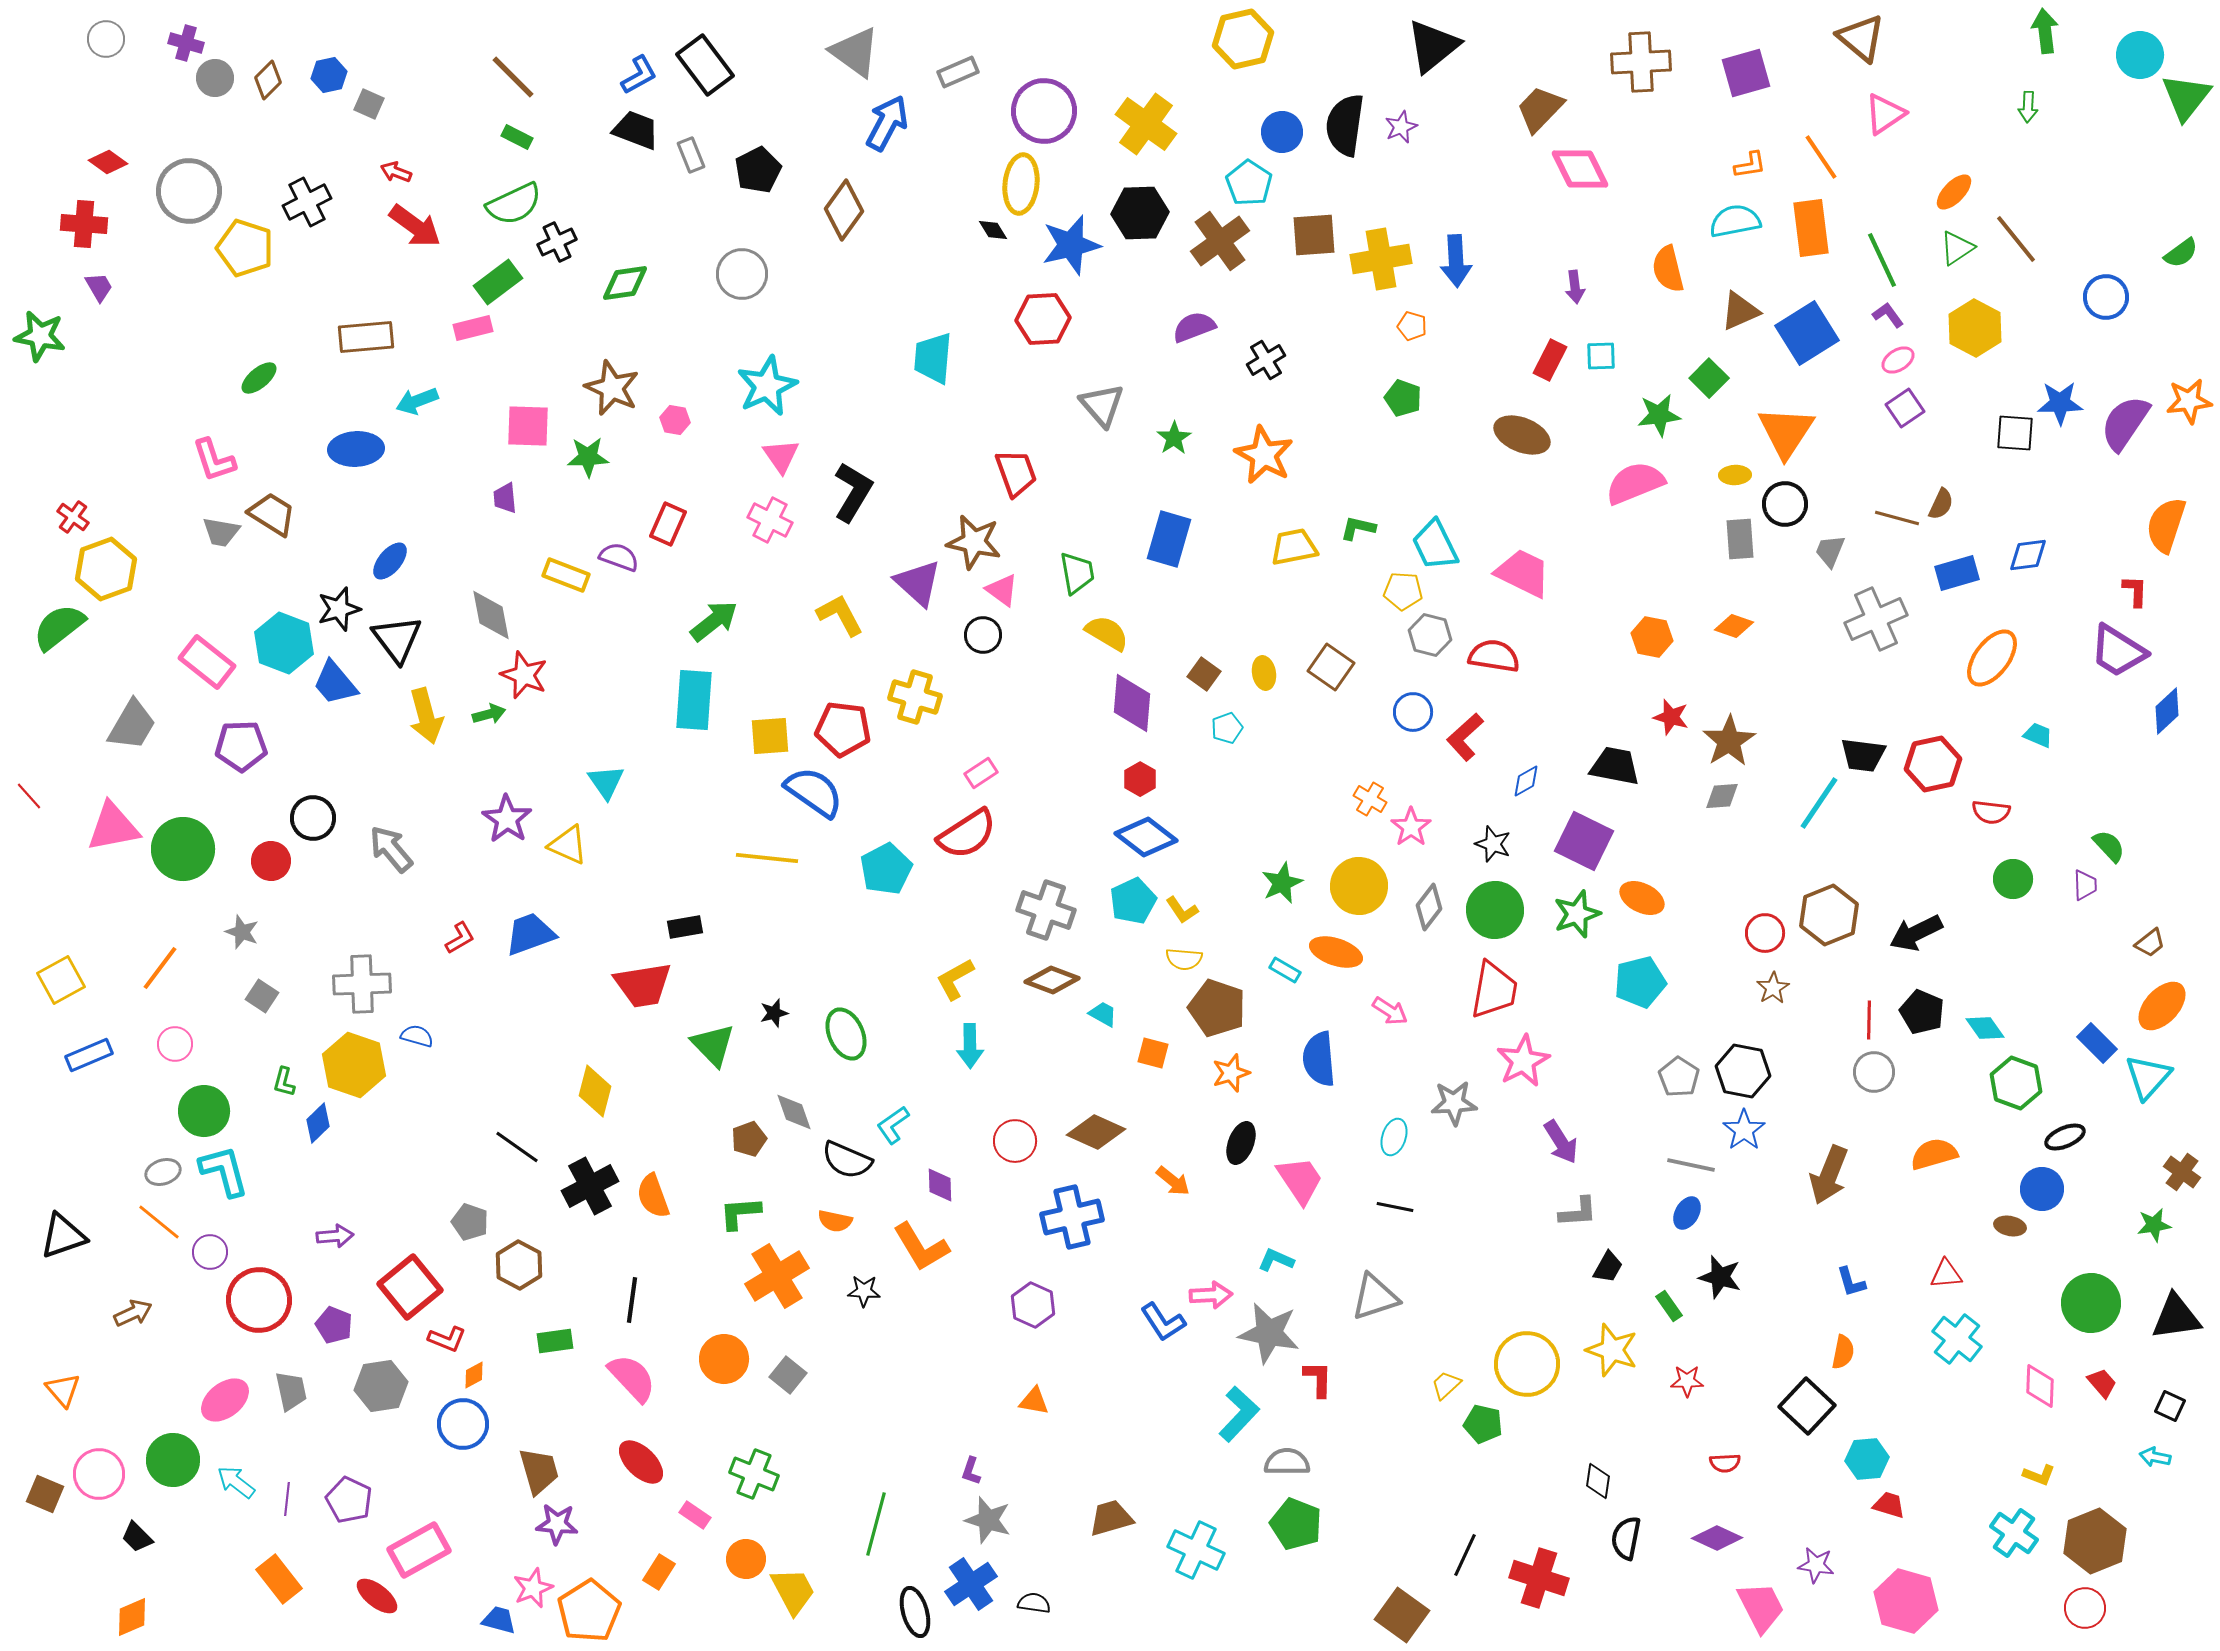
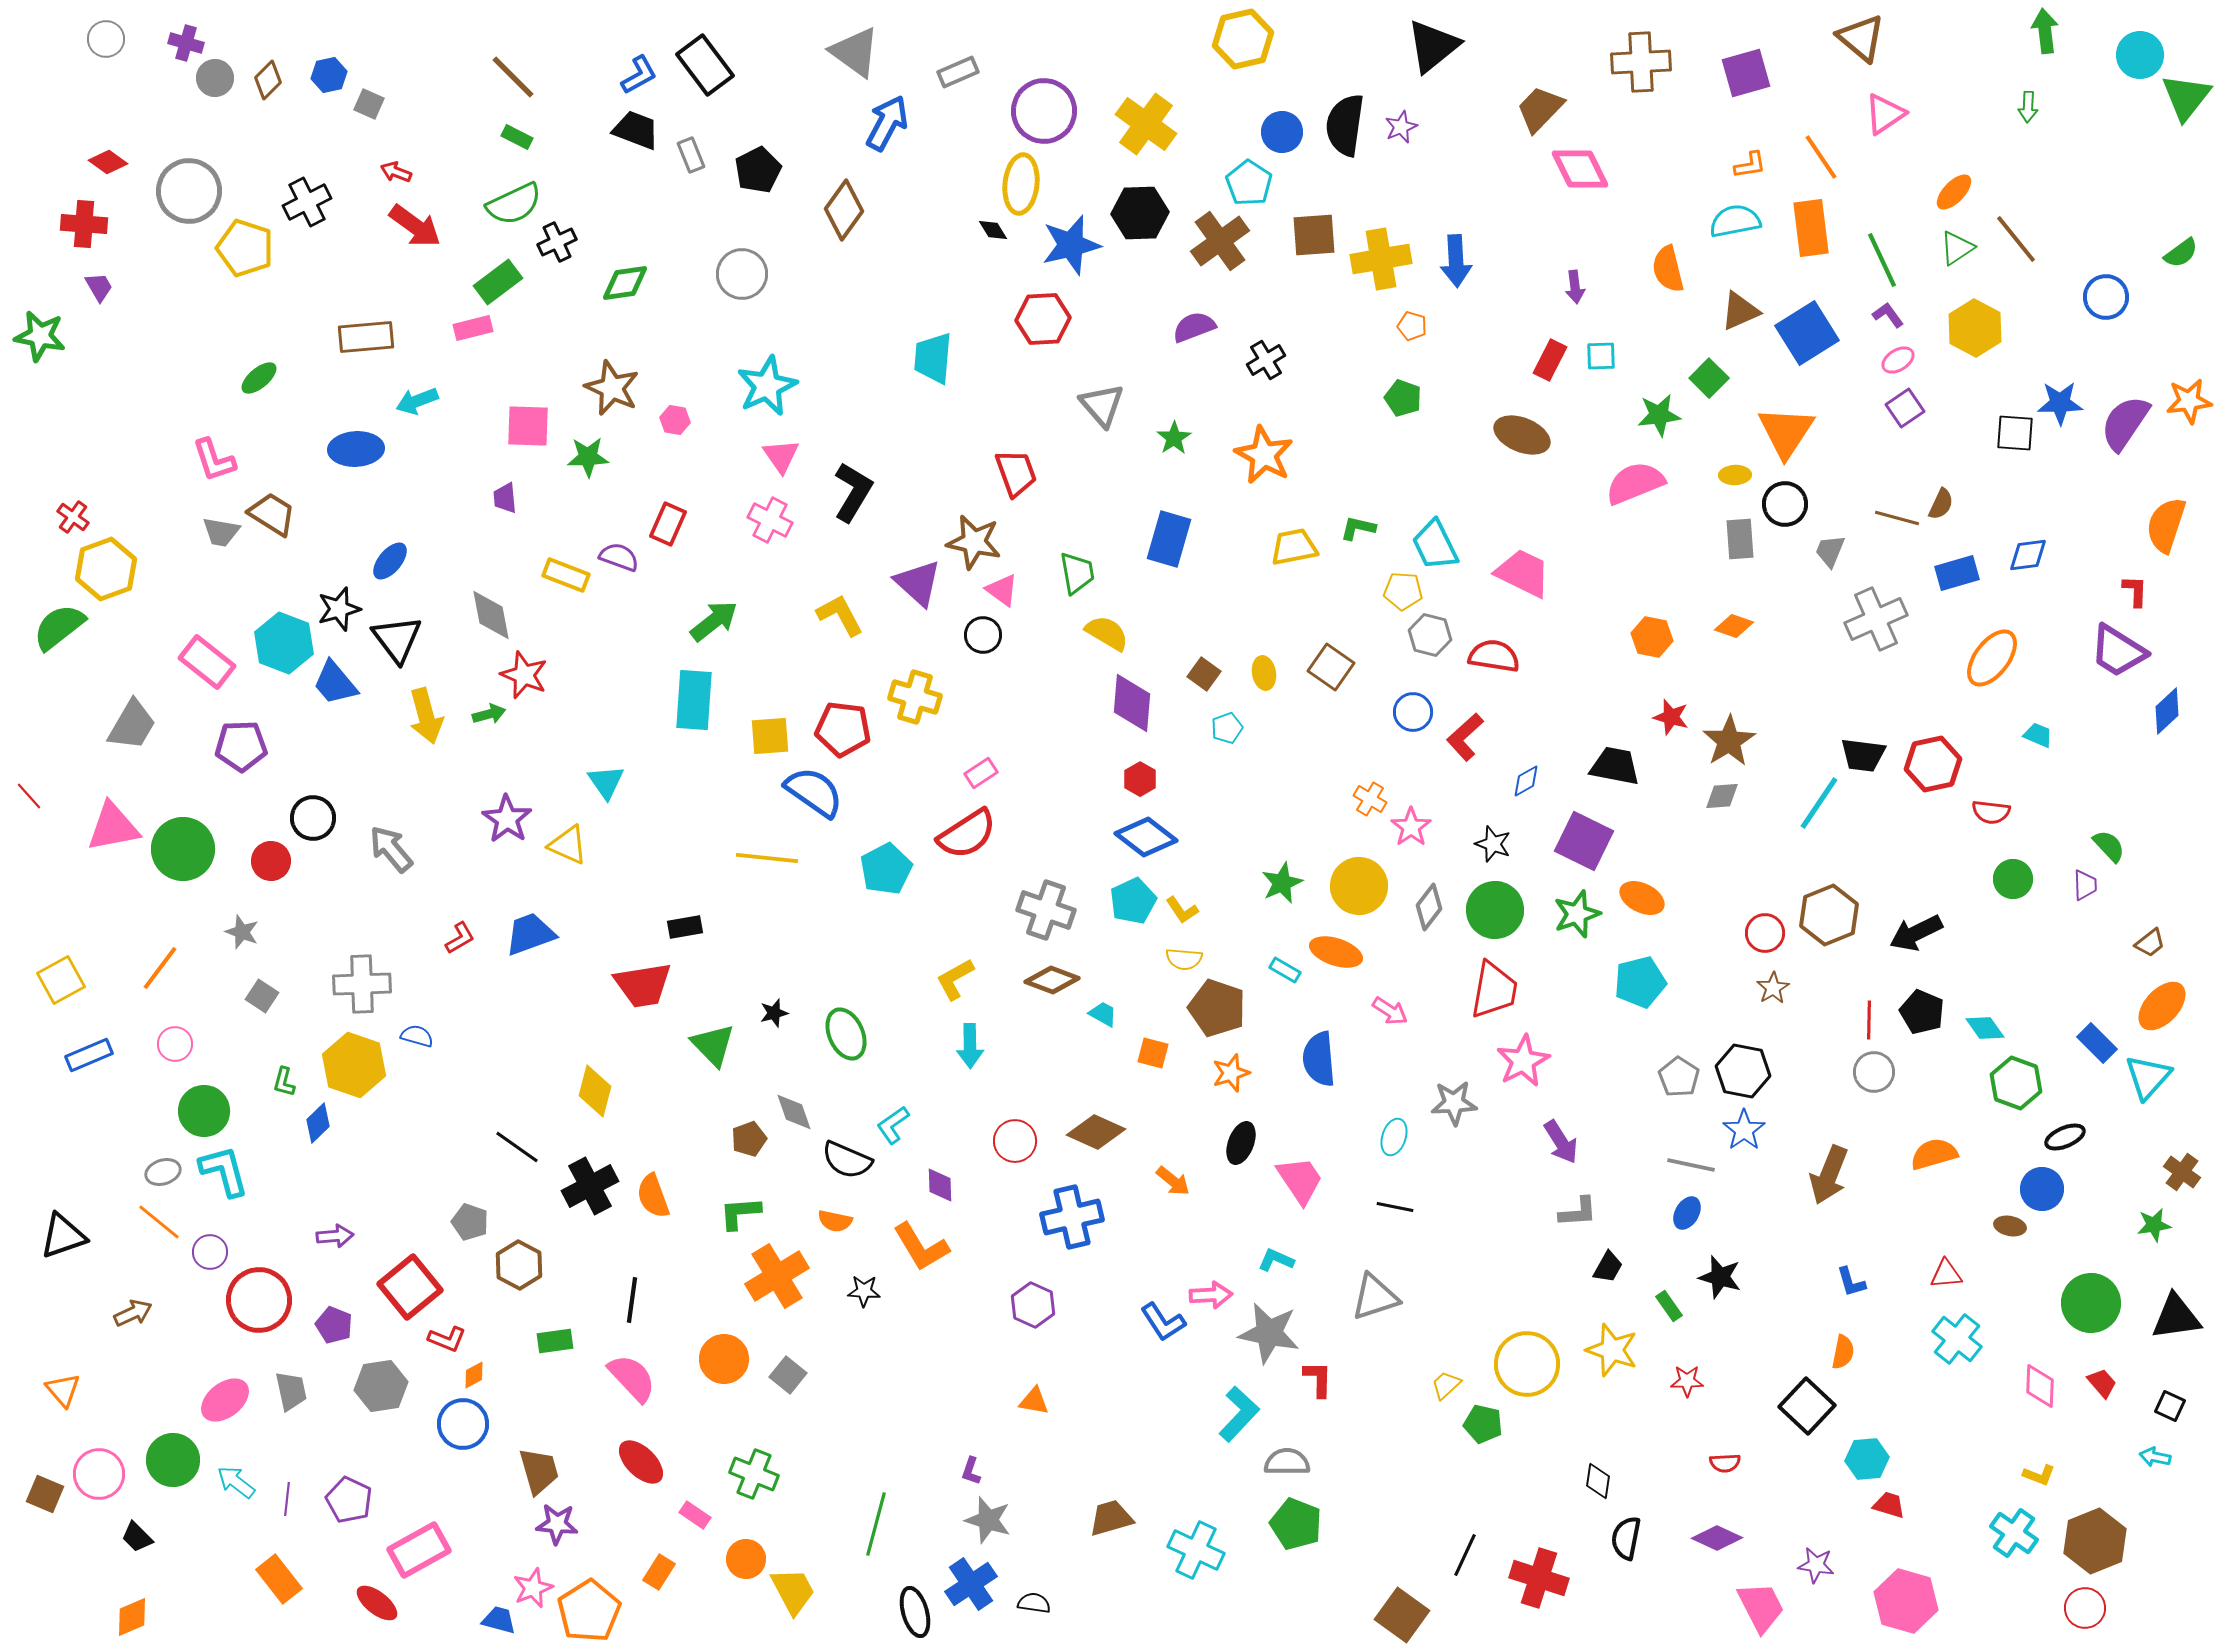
red ellipse at (377, 1596): moved 7 px down
